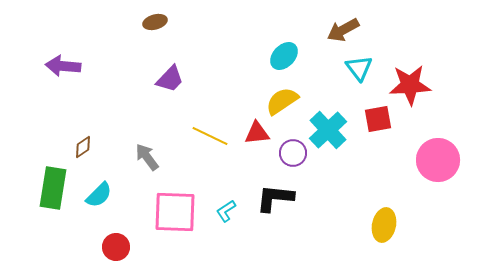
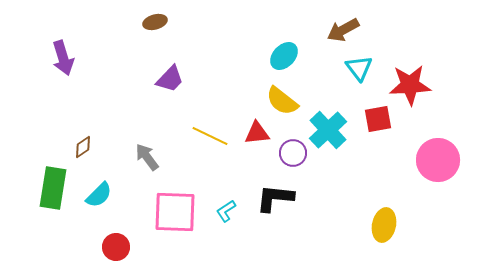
purple arrow: moved 8 px up; rotated 112 degrees counterclockwise
yellow semicircle: rotated 108 degrees counterclockwise
